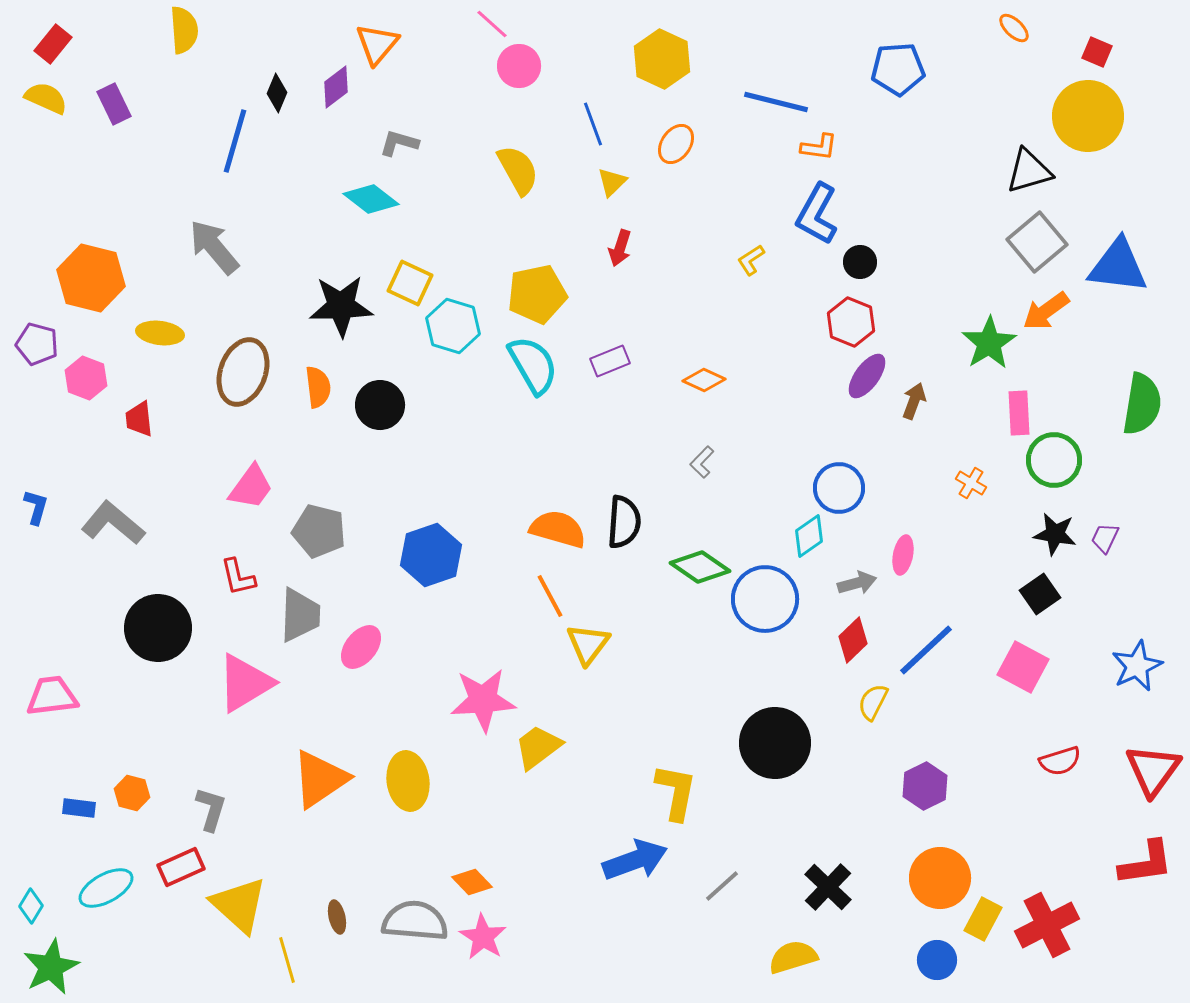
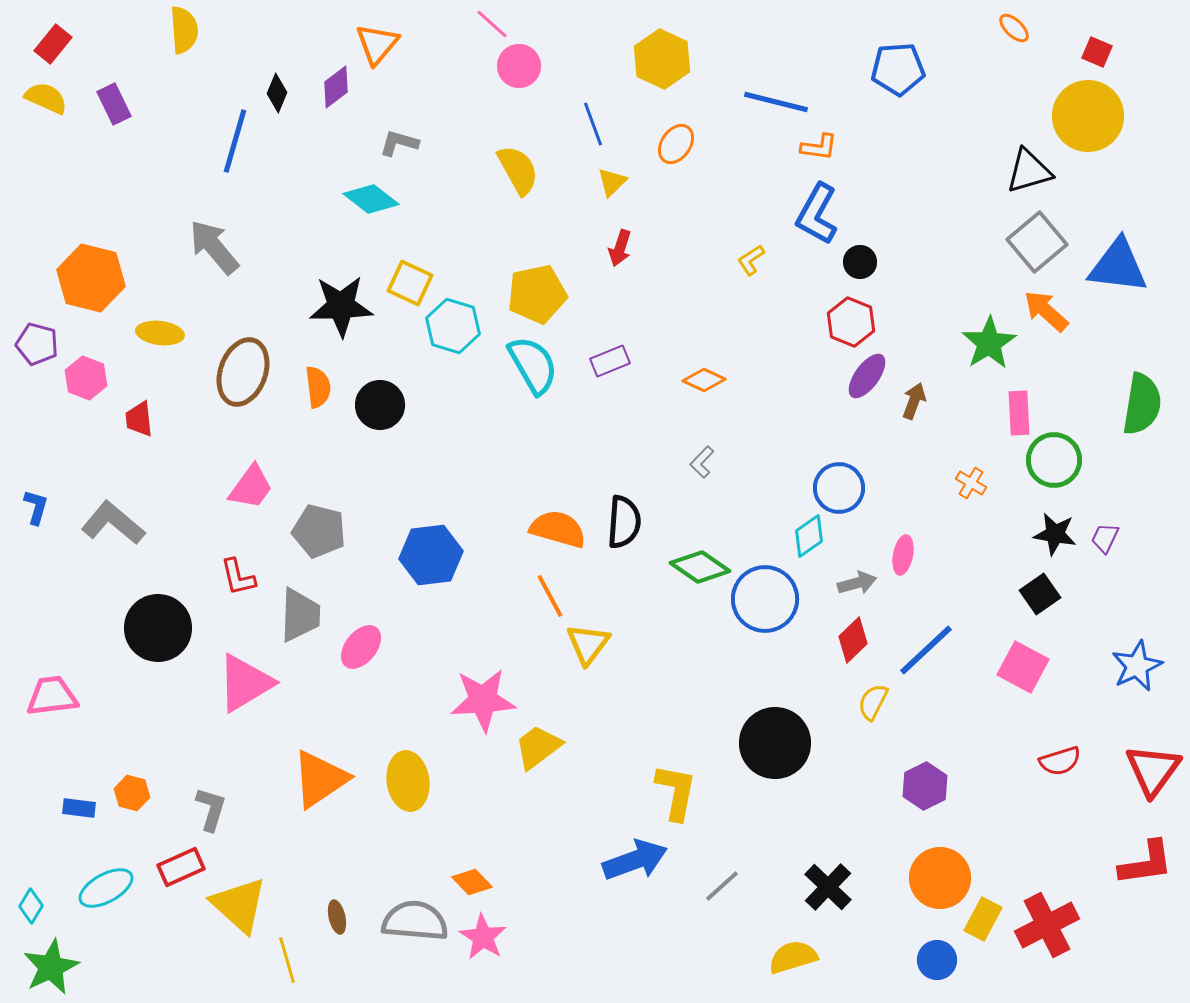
orange arrow at (1046, 311): rotated 78 degrees clockwise
blue hexagon at (431, 555): rotated 12 degrees clockwise
